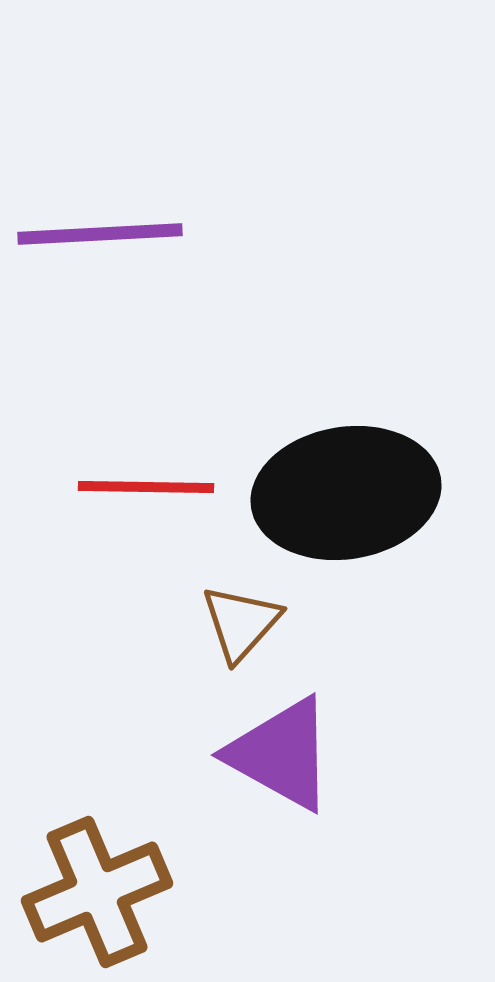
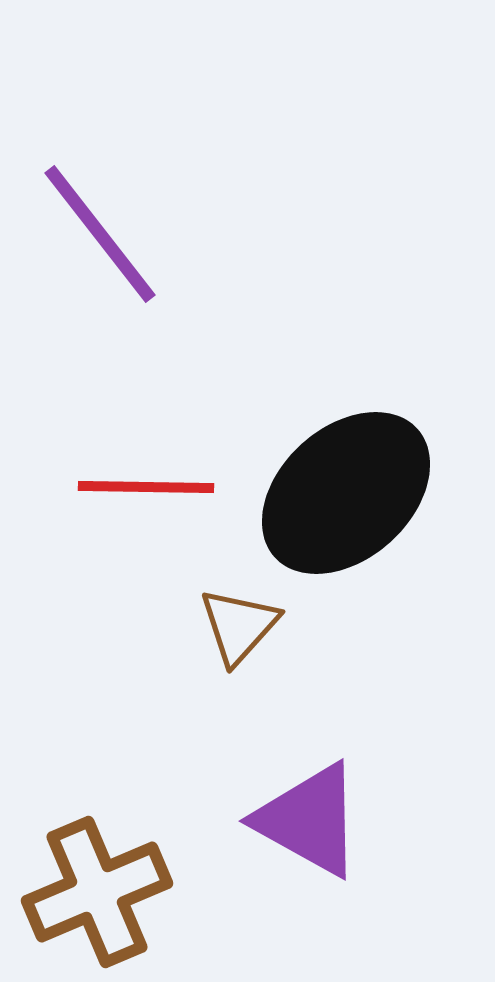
purple line: rotated 55 degrees clockwise
black ellipse: rotated 33 degrees counterclockwise
brown triangle: moved 2 px left, 3 px down
purple triangle: moved 28 px right, 66 px down
